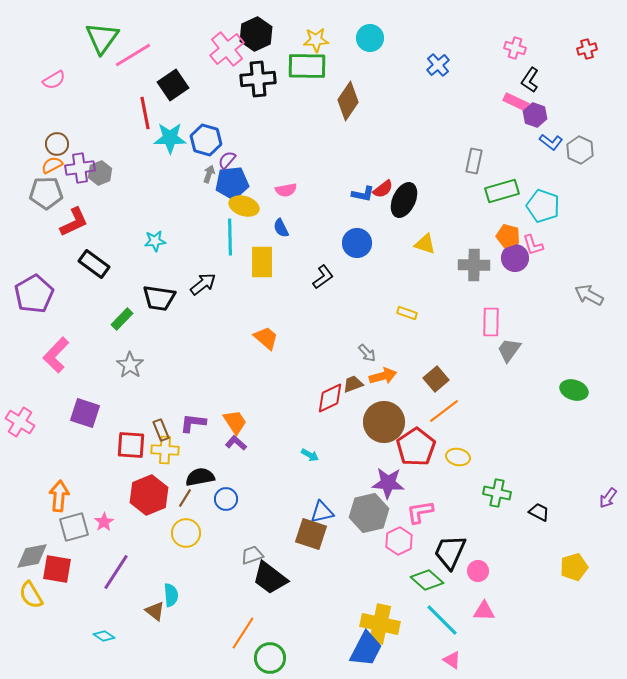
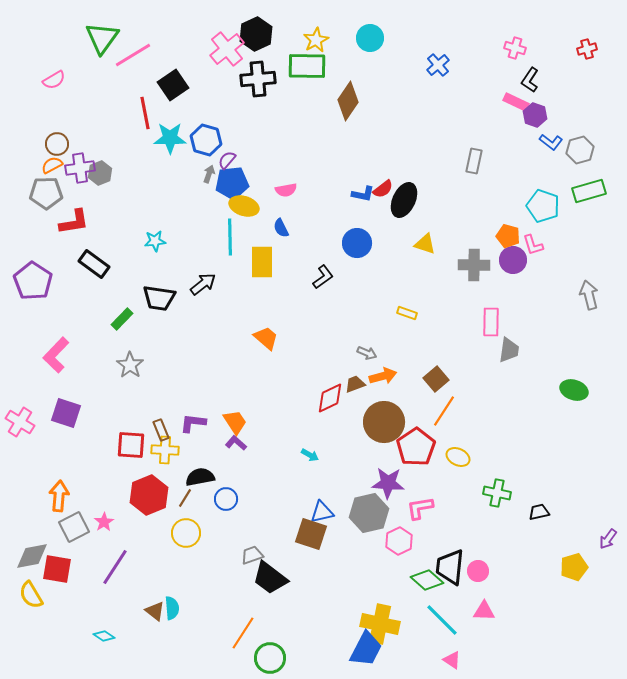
yellow star at (316, 40): rotated 25 degrees counterclockwise
gray hexagon at (580, 150): rotated 20 degrees clockwise
green rectangle at (502, 191): moved 87 px right
red L-shape at (74, 222): rotated 16 degrees clockwise
purple circle at (515, 258): moved 2 px left, 2 px down
purple pentagon at (34, 294): moved 1 px left, 13 px up; rotated 9 degrees counterclockwise
gray arrow at (589, 295): rotated 48 degrees clockwise
gray trapezoid at (509, 350): rotated 152 degrees clockwise
gray arrow at (367, 353): rotated 24 degrees counterclockwise
brown trapezoid at (353, 384): moved 2 px right
orange line at (444, 411): rotated 20 degrees counterclockwise
purple square at (85, 413): moved 19 px left
yellow ellipse at (458, 457): rotated 15 degrees clockwise
purple arrow at (608, 498): moved 41 px down
pink L-shape at (420, 512): moved 4 px up
black trapezoid at (539, 512): rotated 40 degrees counterclockwise
gray square at (74, 527): rotated 12 degrees counterclockwise
black trapezoid at (450, 552): moved 15 px down; rotated 18 degrees counterclockwise
purple line at (116, 572): moved 1 px left, 5 px up
cyan semicircle at (171, 595): moved 1 px right, 13 px down
